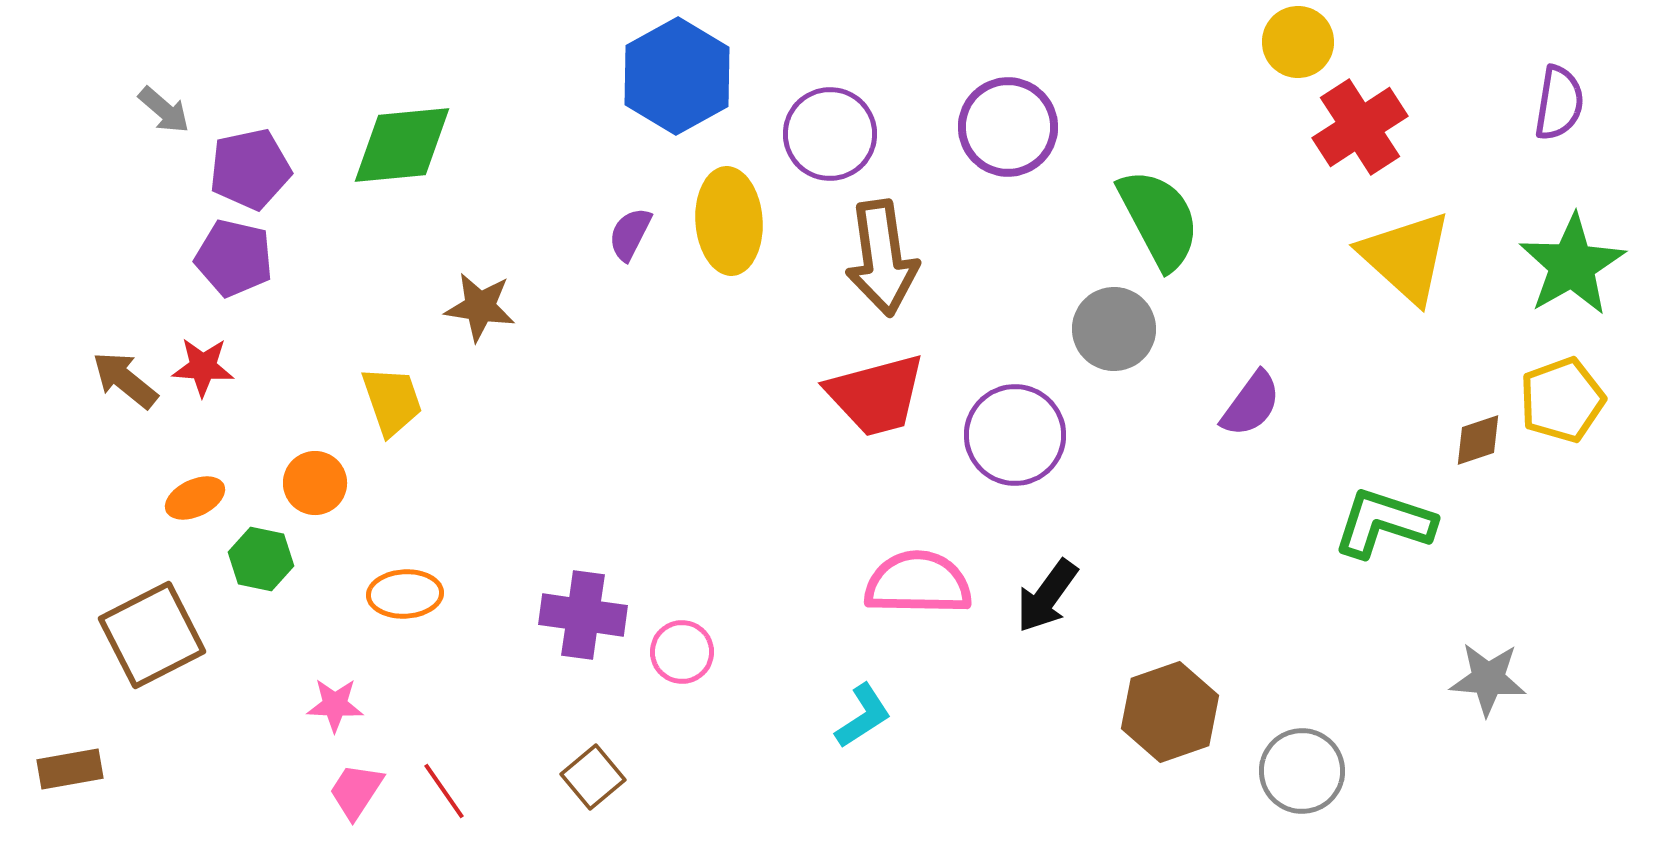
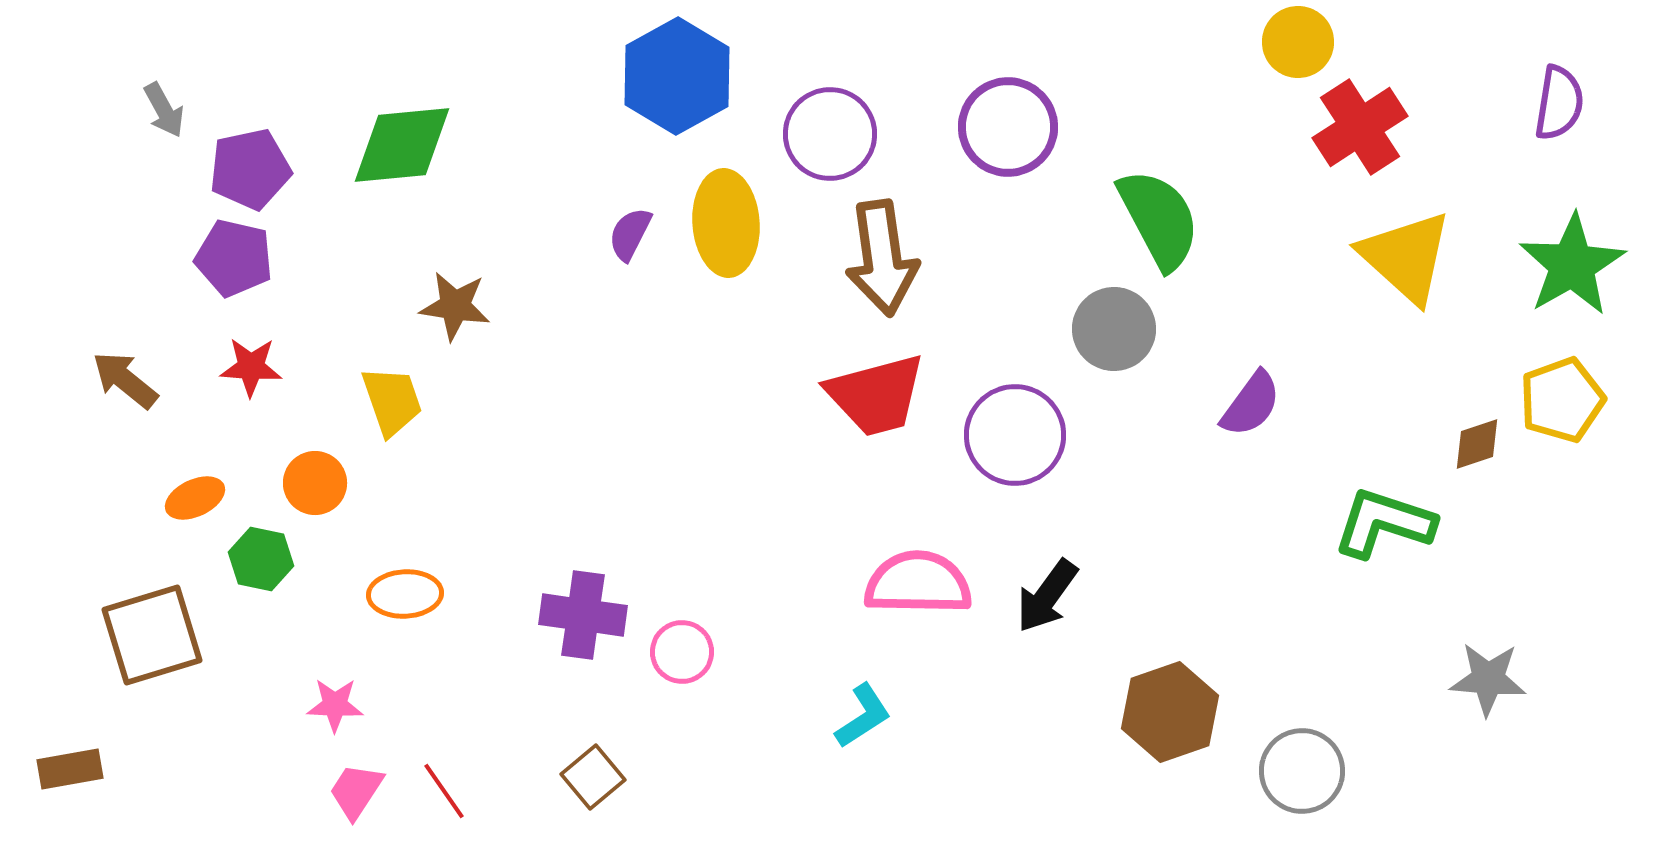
gray arrow at (164, 110): rotated 20 degrees clockwise
yellow ellipse at (729, 221): moved 3 px left, 2 px down
brown star at (480, 307): moved 25 px left, 1 px up
red star at (203, 367): moved 48 px right
brown diamond at (1478, 440): moved 1 px left, 4 px down
brown square at (152, 635): rotated 10 degrees clockwise
